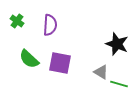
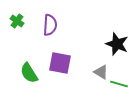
green semicircle: moved 14 px down; rotated 15 degrees clockwise
